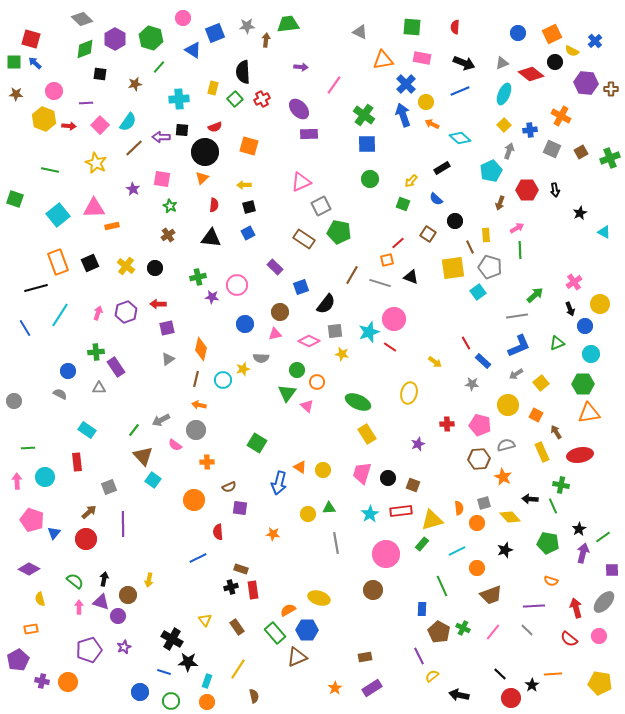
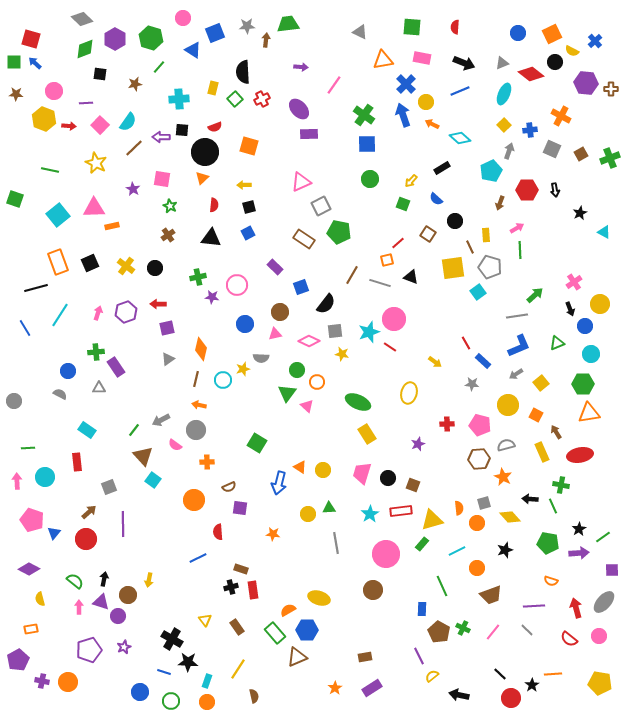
brown square at (581, 152): moved 2 px down
purple arrow at (583, 553): moved 4 px left; rotated 72 degrees clockwise
